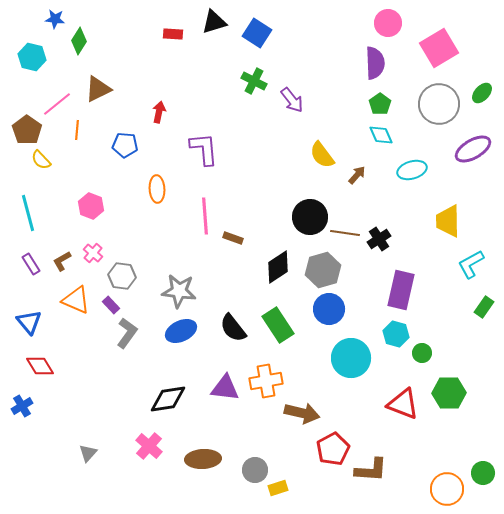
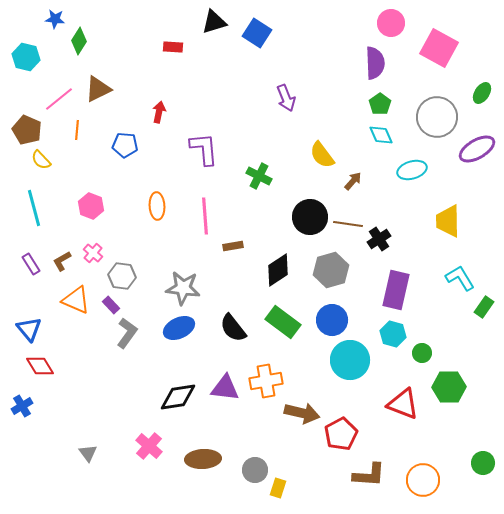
pink circle at (388, 23): moved 3 px right
red rectangle at (173, 34): moved 13 px down
pink square at (439, 48): rotated 30 degrees counterclockwise
cyan hexagon at (32, 57): moved 6 px left
green cross at (254, 81): moved 5 px right, 95 px down
green ellipse at (482, 93): rotated 10 degrees counterclockwise
purple arrow at (292, 100): moved 6 px left, 2 px up; rotated 16 degrees clockwise
pink line at (57, 104): moved 2 px right, 5 px up
gray circle at (439, 104): moved 2 px left, 13 px down
brown pentagon at (27, 130): rotated 12 degrees counterclockwise
purple ellipse at (473, 149): moved 4 px right
brown arrow at (357, 175): moved 4 px left, 6 px down
orange ellipse at (157, 189): moved 17 px down
cyan line at (28, 213): moved 6 px right, 5 px up
brown line at (345, 233): moved 3 px right, 9 px up
brown rectangle at (233, 238): moved 8 px down; rotated 30 degrees counterclockwise
cyan L-shape at (471, 264): moved 11 px left, 14 px down; rotated 88 degrees clockwise
black diamond at (278, 267): moved 3 px down
gray hexagon at (323, 270): moved 8 px right
purple rectangle at (401, 290): moved 5 px left
gray star at (179, 291): moved 4 px right, 3 px up
blue circle at (329, 309): moved 3 px right, 11 px down
blue triangle at (29, 322): moved 7 px down
green rectangle at (278, 325): moved 5 px right, 3 px up; rotated 20 degrees counterclockwise
blue ellipse at (181, 331): moved 2 px left, 3 px up
cyan hexagon at (396, 334): moved 3 px left
cyan circle at (351, 358): moved 1 px left, 2 px down
green hexagon at (449, 393): moved 6 px up
black diamond at (168, 399): moved 10 px right, 2 px up
red pentagon at (333, 449): moved 8 px right, 15 px up
gray triangle at (88, 453): rotated 18 degrees counterclockwise
brown L-shape at (371, 470): moved 2 px left, 5 px down
green circle at (483, 473): moved 10 px up
yellow rectangle at (278, 488): rotated 54 degrees counterclockwise
orange circle at (447, 489): moved 24 px left, 9 px up
